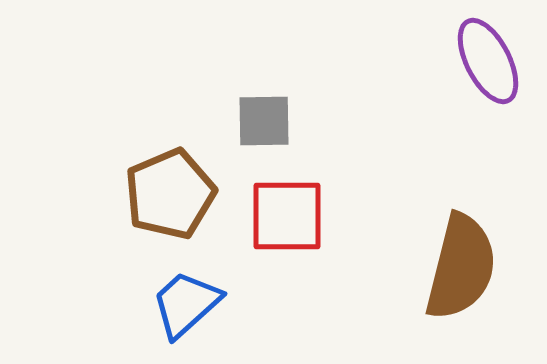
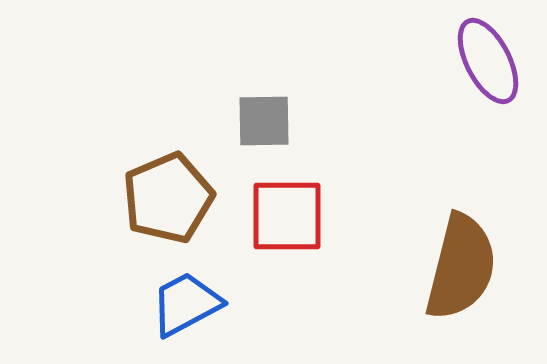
brown pentagon: moved 2 px left, 4 px down
blue trapezoid: rotated 14 degrees clockwise
